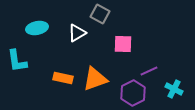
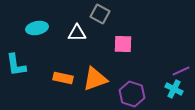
white triangle: rotated 30 degrees clockwise
cyan L-shape: moved 1 px left, 4 px down
purple line: moved 32 px right
purple hexagon: moved 1 px left, 1 px down; rotated 15 degrees counterclockwise
